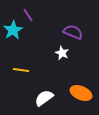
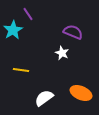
purple line: moved 1 px up
